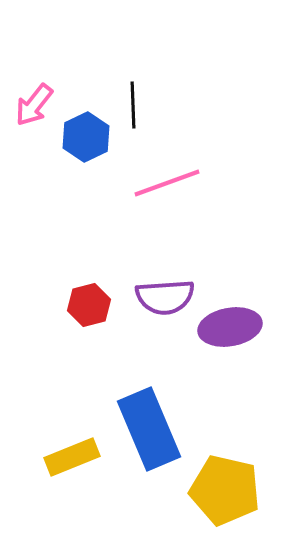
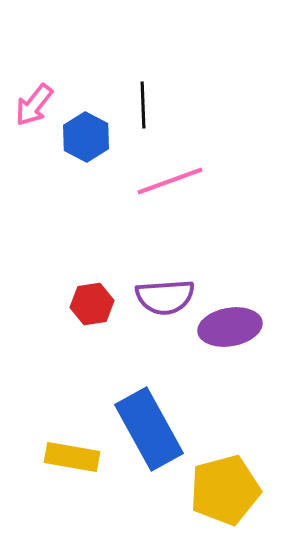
black line: moved 10 px right
blue hexagon: rotated 6 degrees counterclockwise
pink line: moved 3 px right, 2 px up
red hexagon: moved 3 px right, 1 px up; rotated 6 degrees clockwise
blue rectangle: rotated 6 degrees counterclockwise
yellow rectangle: rotated 32 degrees clockwise
yellow pentagon: rotated 28 degrees counterclockwise
